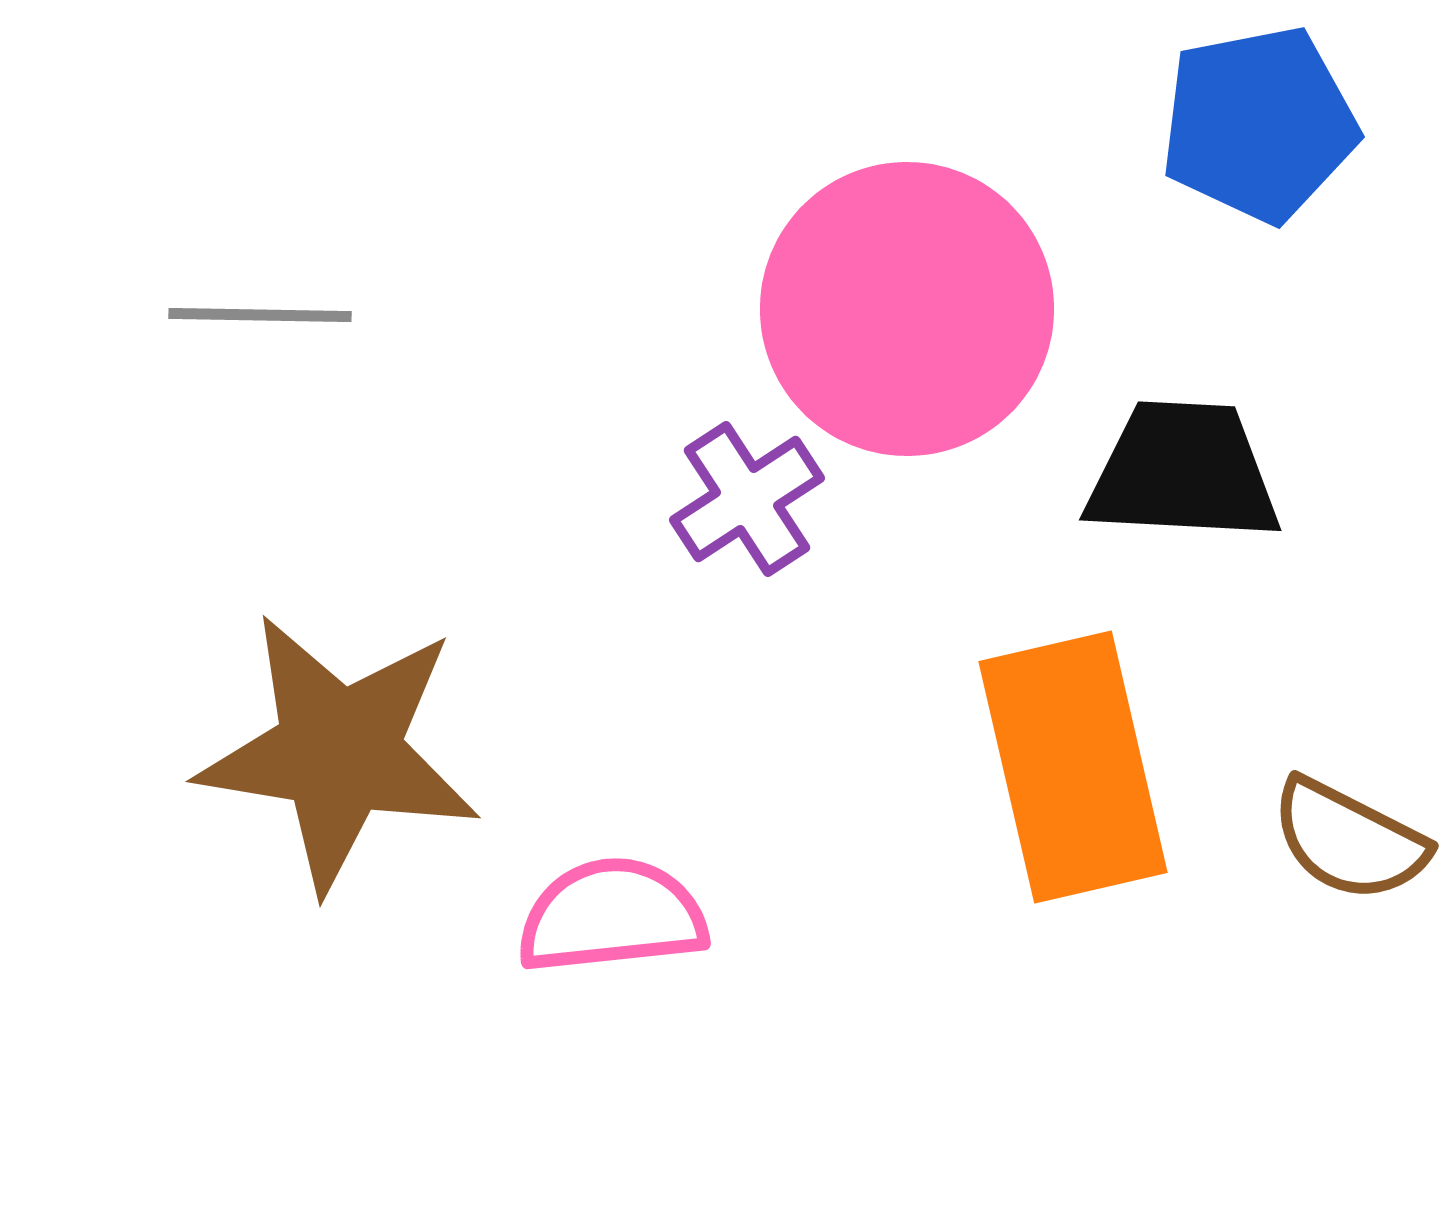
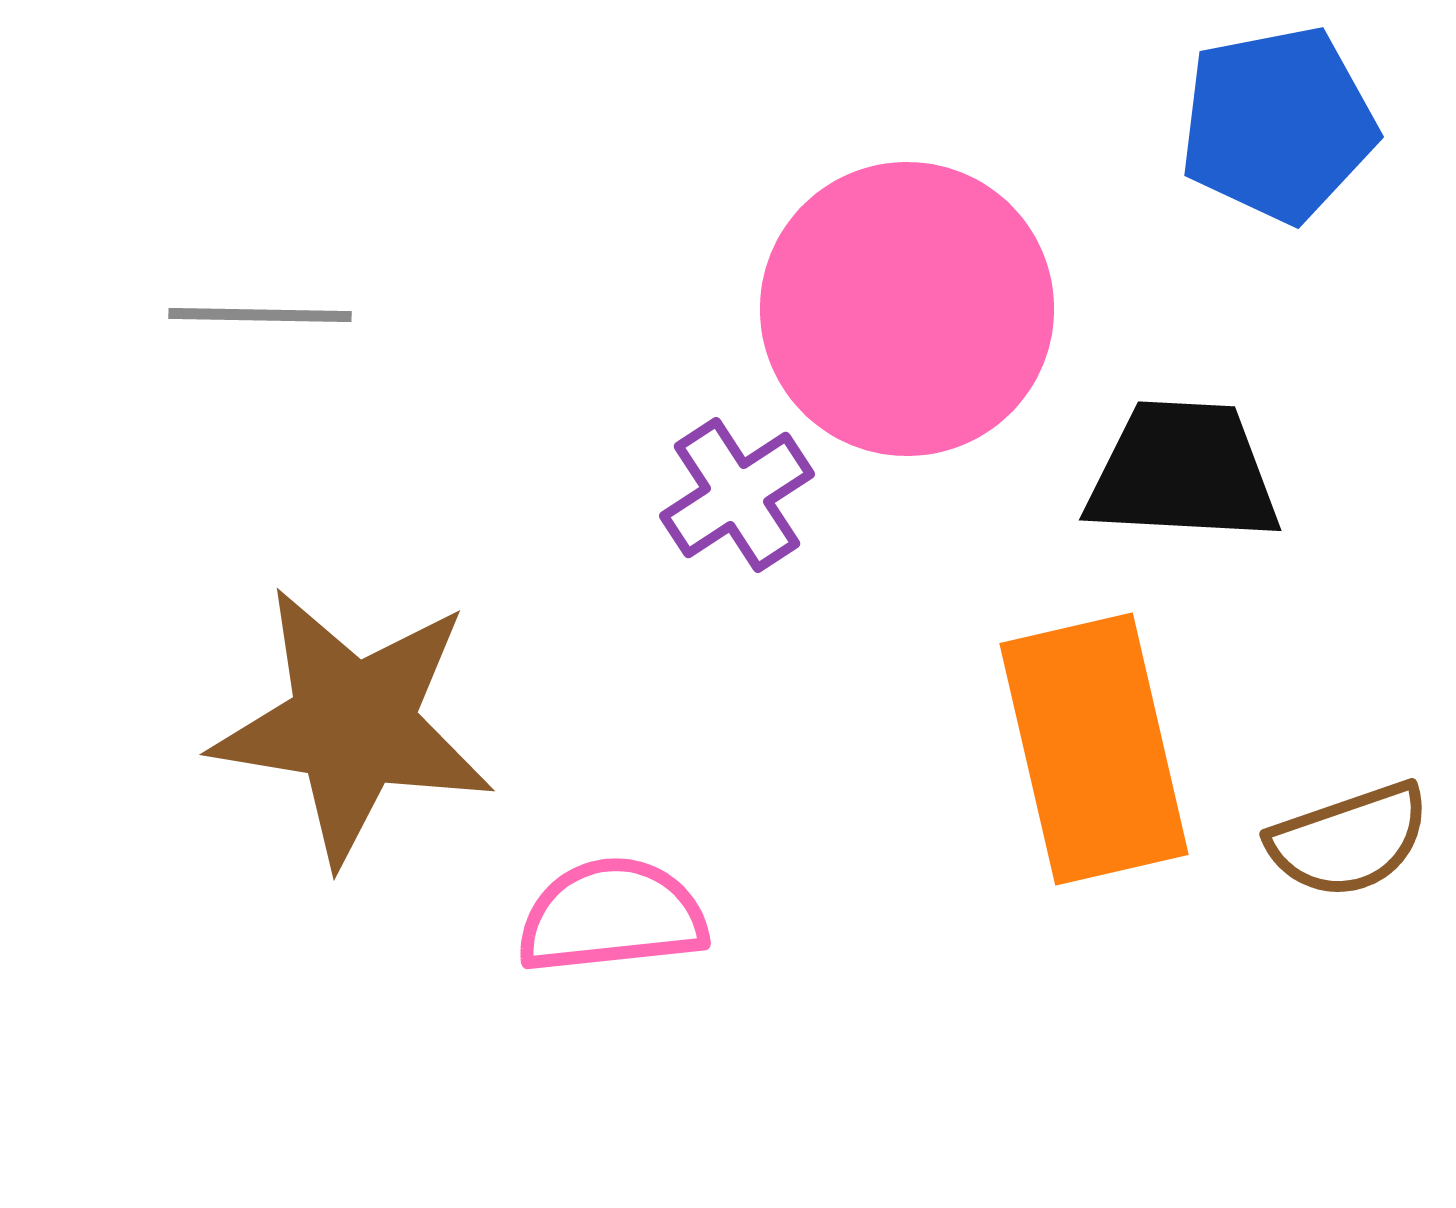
blue pentagon: moved 19 px right
purple cross: moved 10 px left, 4 px up
brown star: moved 14 px right, 27 px up
orange rectangle: moved 21 px right, 18 px up
brown semicircle: rotated 46 degrees counterclockwise
